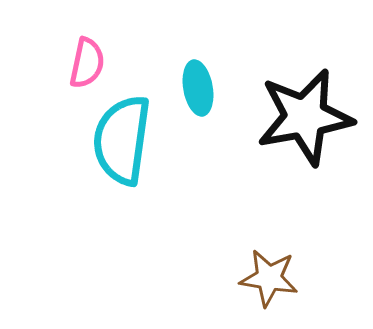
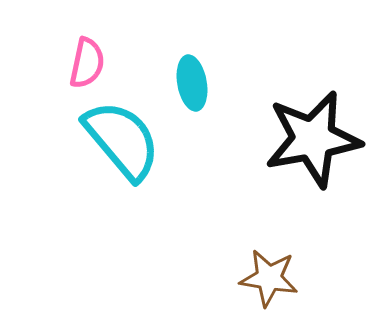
cyan ellipse: moved 6 px left, 5 px up
black star: moved 8 px right, 22 px down
cyan semicircle: rotated 132 degrees clockwise
